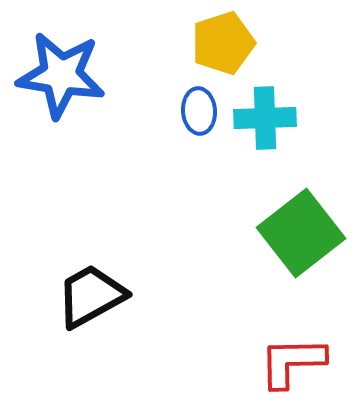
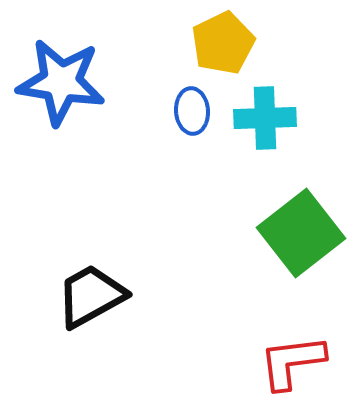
yellow pentagon: rotated 8 degrees counterclockwise
blue star: moved 7 px down
blue ellipse: moved 7 px left
red L-shape: rotated 6 degrees counterclockwise
